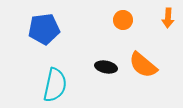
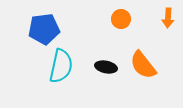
orange circle: moved 2 px left, 1 px up
orange semicircle: rotated 12 degrees clockwise
cyan semicircle: moved 6 px right, 19 px up
